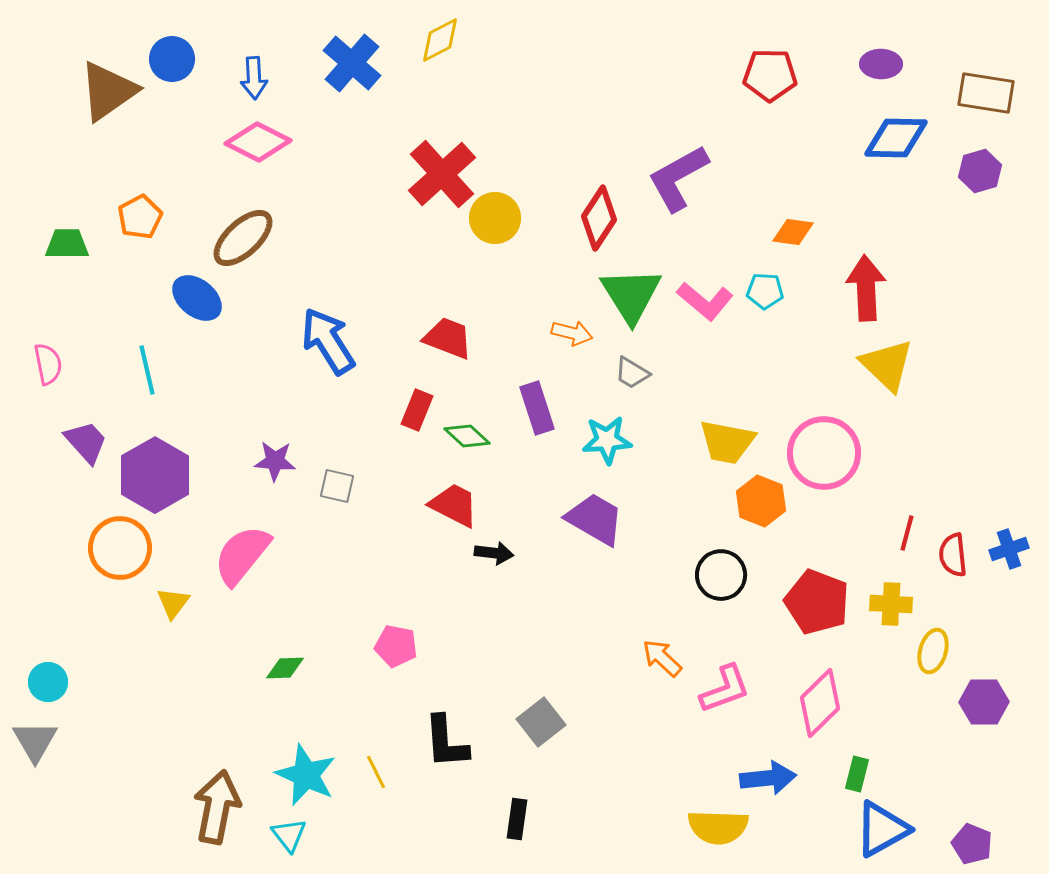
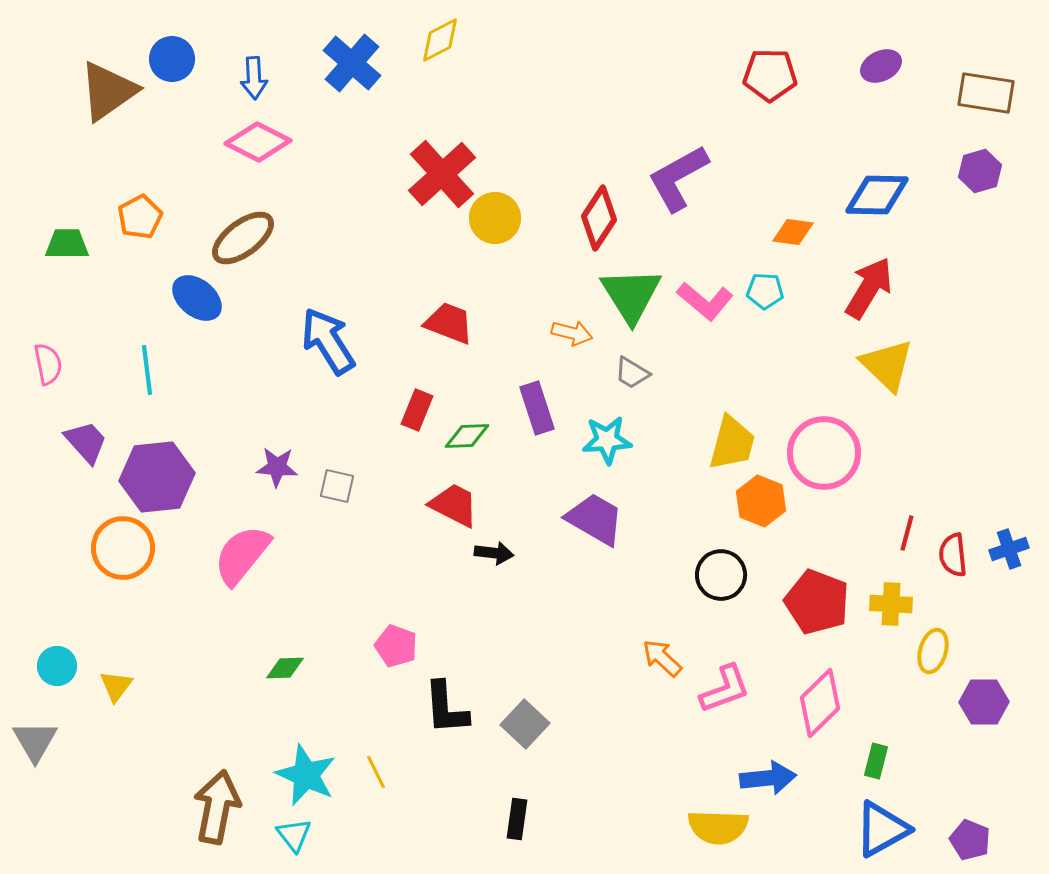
purple ellipse at (881, 64): moved 2 px down; rotated 27 degrees counterclockwise
blue diamond at (896, 138): moved 19 px left, 57 px down
brown ellipse at (243, 238): rotated 6 degrees clockwise
red arrow at (866, 288): moved 3 px right; rotated 34 degrees clockwise
red trapezoid at (448, 338): moved 1 px right, 15 px up
cyan line at (147, 370): rotated 6 degrees clockwise
green diamond at (467, 436): rotated 45 degrees counterclockwise
yellow trapezoid at (727, 442): moved 5 px right, 1 px down; rotated 86 degrees counterclockwise
purple star at (275, 461): moved 2 px right, 6 px down
purple hexagon at (155, 475): moved 2 px right, 2 px down; rotated 24 degrees clockwise
orange circle at (120, 548): moved 3 px right
yellow triangle at (173, 603): moved 57 px left, 83 px down
pink pentagon at (396, 646): rotated 9 degrees clockwise
cyan circle at (48, 682): moved 9 px right, 16 px up
gray square at (541, 722): moved 16 px left, 2 px down; rotated 9 degrees counterclockwise
black L-shape at (446, 742): moved 34 px up
green rectangle at (857, 774): moved 19 px right, 13 px up
cyan triangle at (289, 835): moved 5 px right
purple pentagon at (972, 844): moved 2 px left, 4 px up
